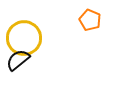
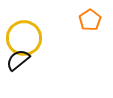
orange pentagon: rotated 15 degrees clockwise
